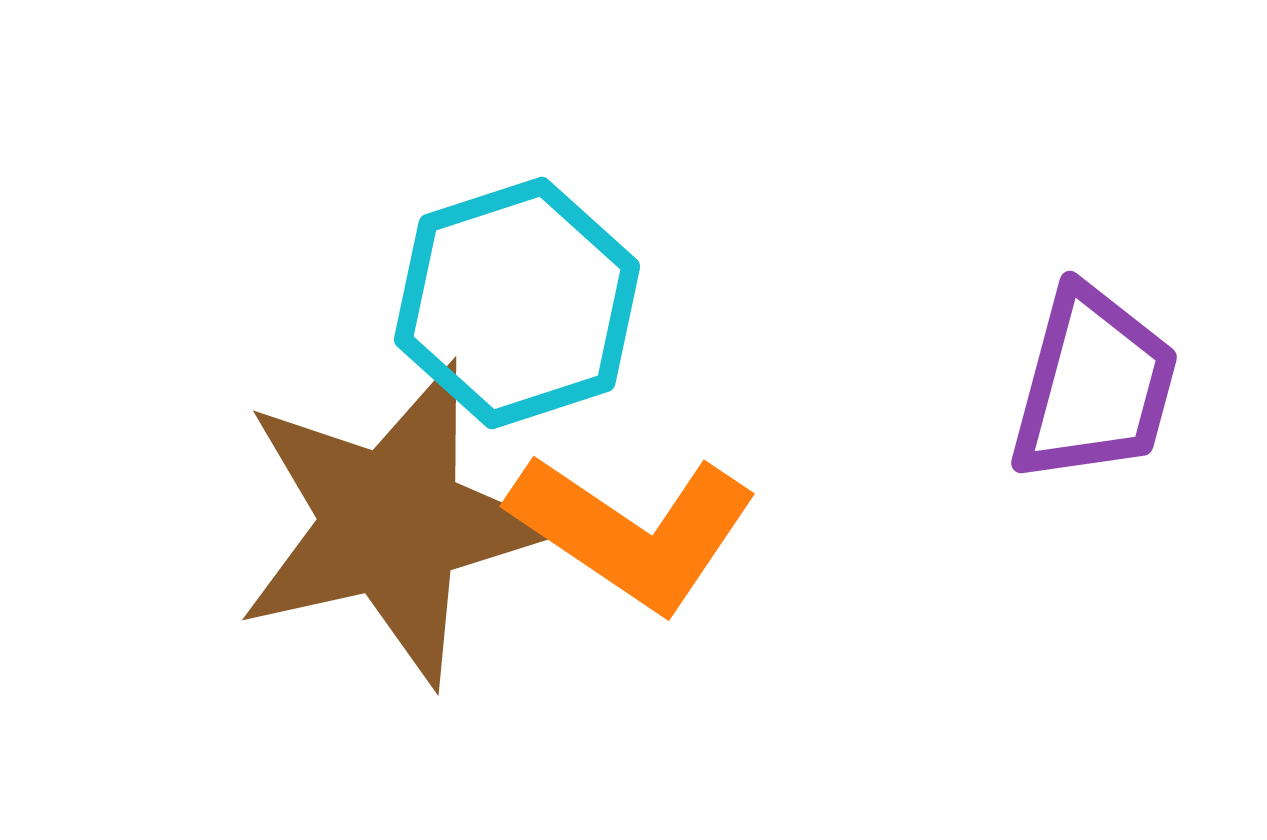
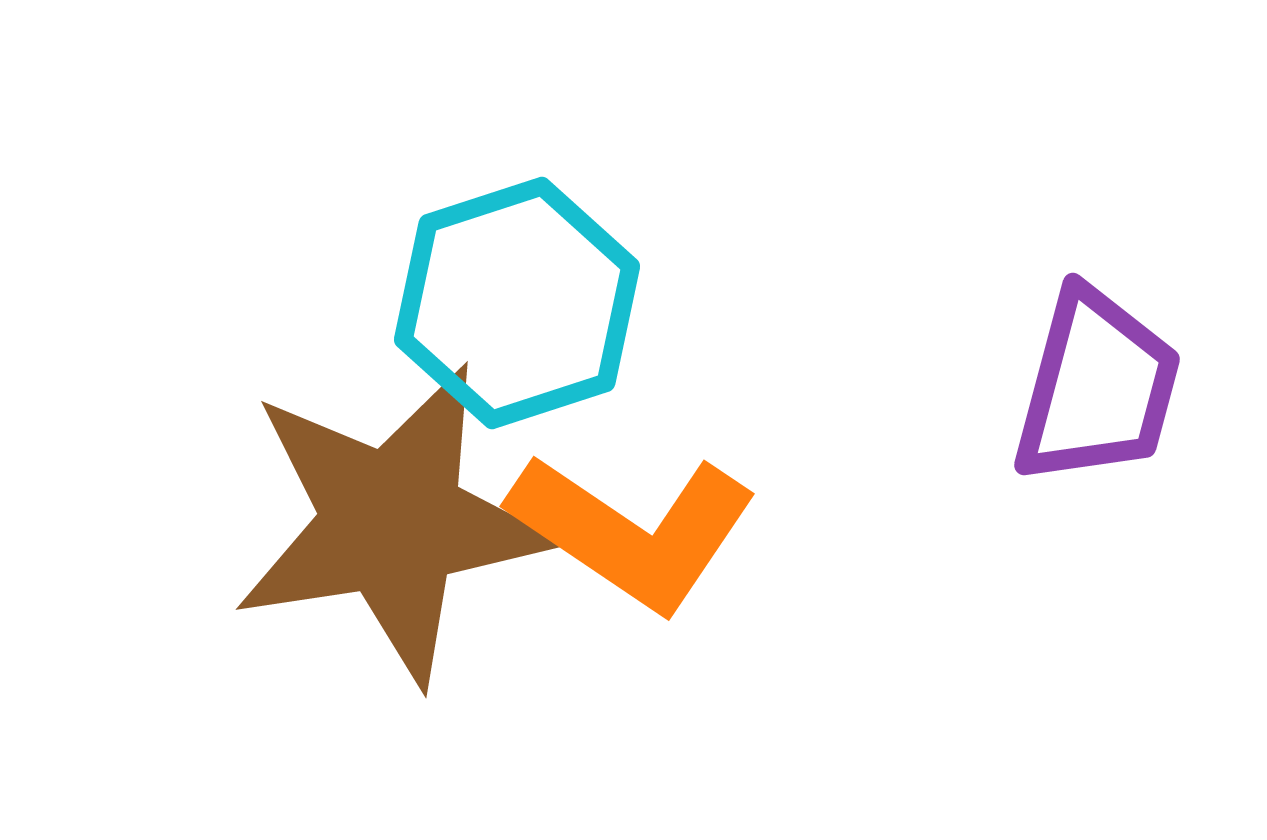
purple trapezoid: moved 3 px right, 2 px down
brown star: rotated 4 degrees clockwise
